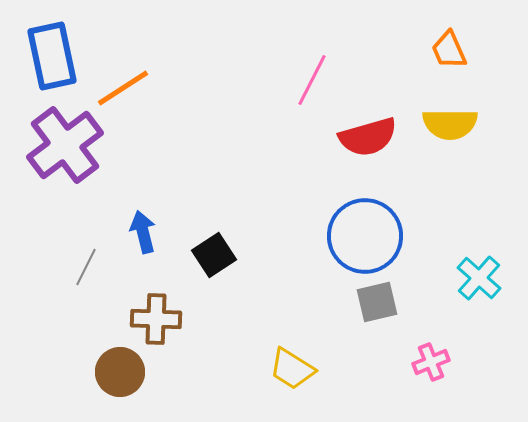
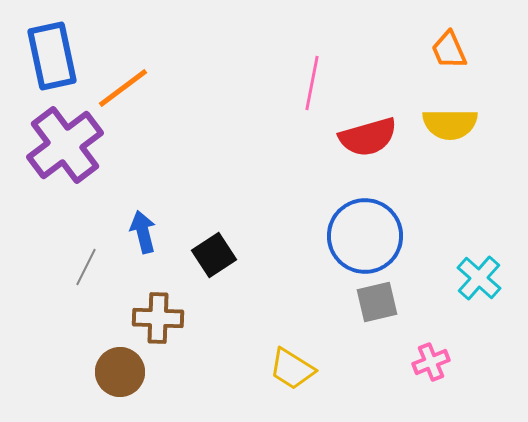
pink line: moved 3 px down; rotated 16 degrees counterclockwise
orange line: rotated 4 degrees counterclockwise
brown cross: moved 2 px right, 1 px up
